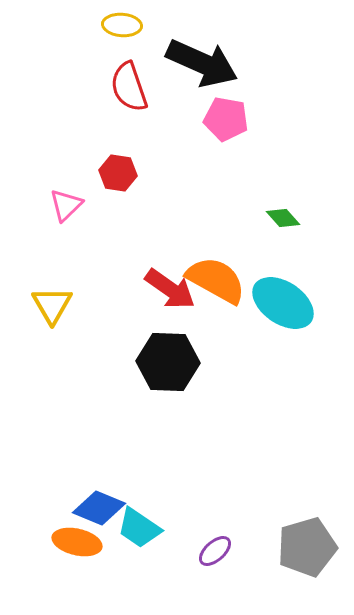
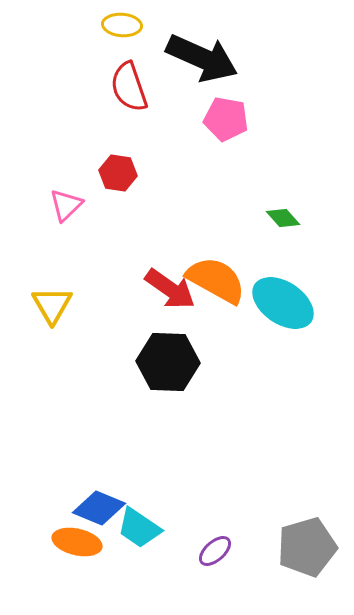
black arrow: moved 5 px up
